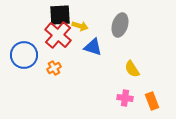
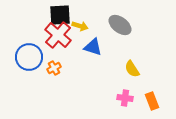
gray ellipse: rotated 70 degrees counterclockwise
blue circle: moved 5 px right, 2 px down
